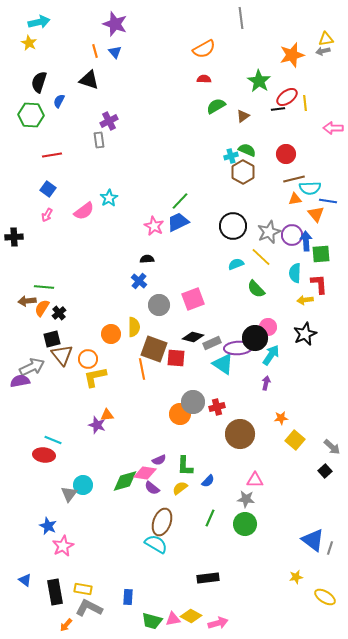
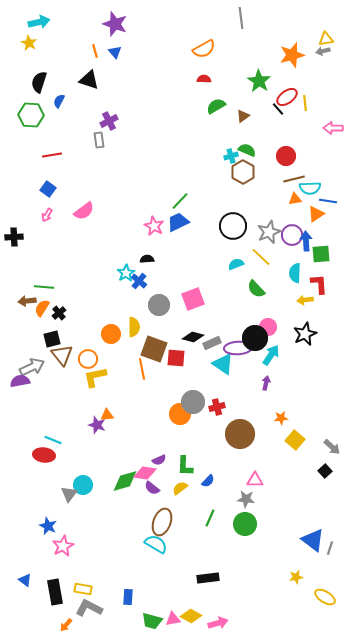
black line at (278, 109): rotated 56 degrees clockwise
red circle at (286, 154): moved 2 px down
cyan star at (109, 198): moved 17 px right, 75 px down
orange triangle at (316, 214): rotated 36 degrees clockwise
